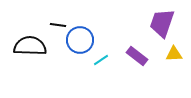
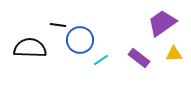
purple trapezoid: rotated 36 degrees clockwise
black semicircle: moved 2 px down
purple rectangle: moved 2 px right, 2 px down
